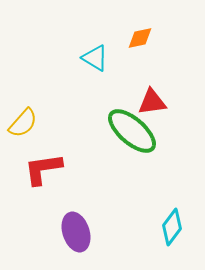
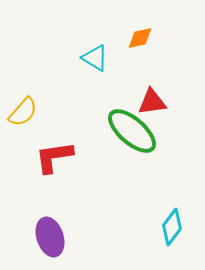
yellow semicircle: moved 11 px up
red L-shape: moved 11 px right, 12 px up
purple ellipse: moved 26 px left, 5 px down
